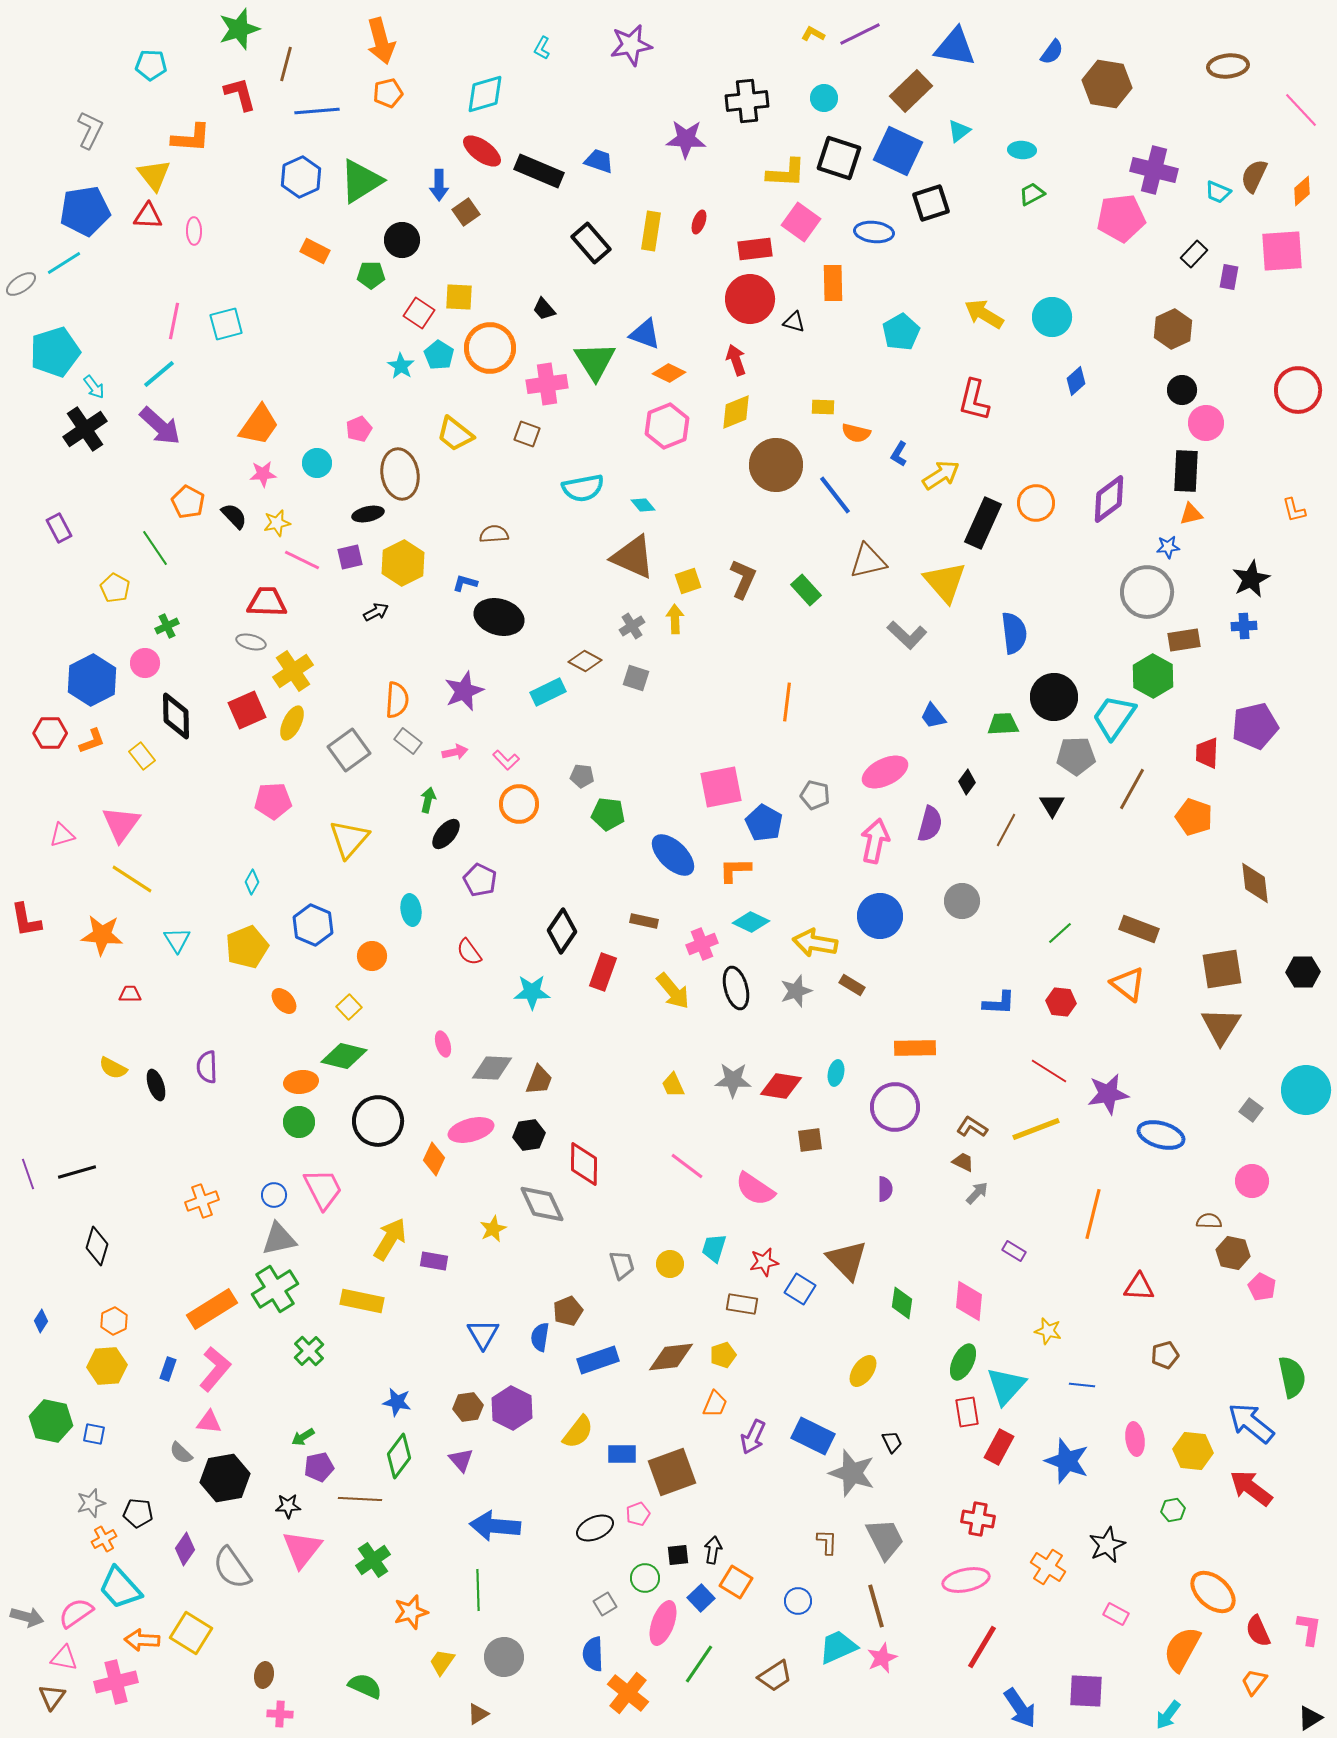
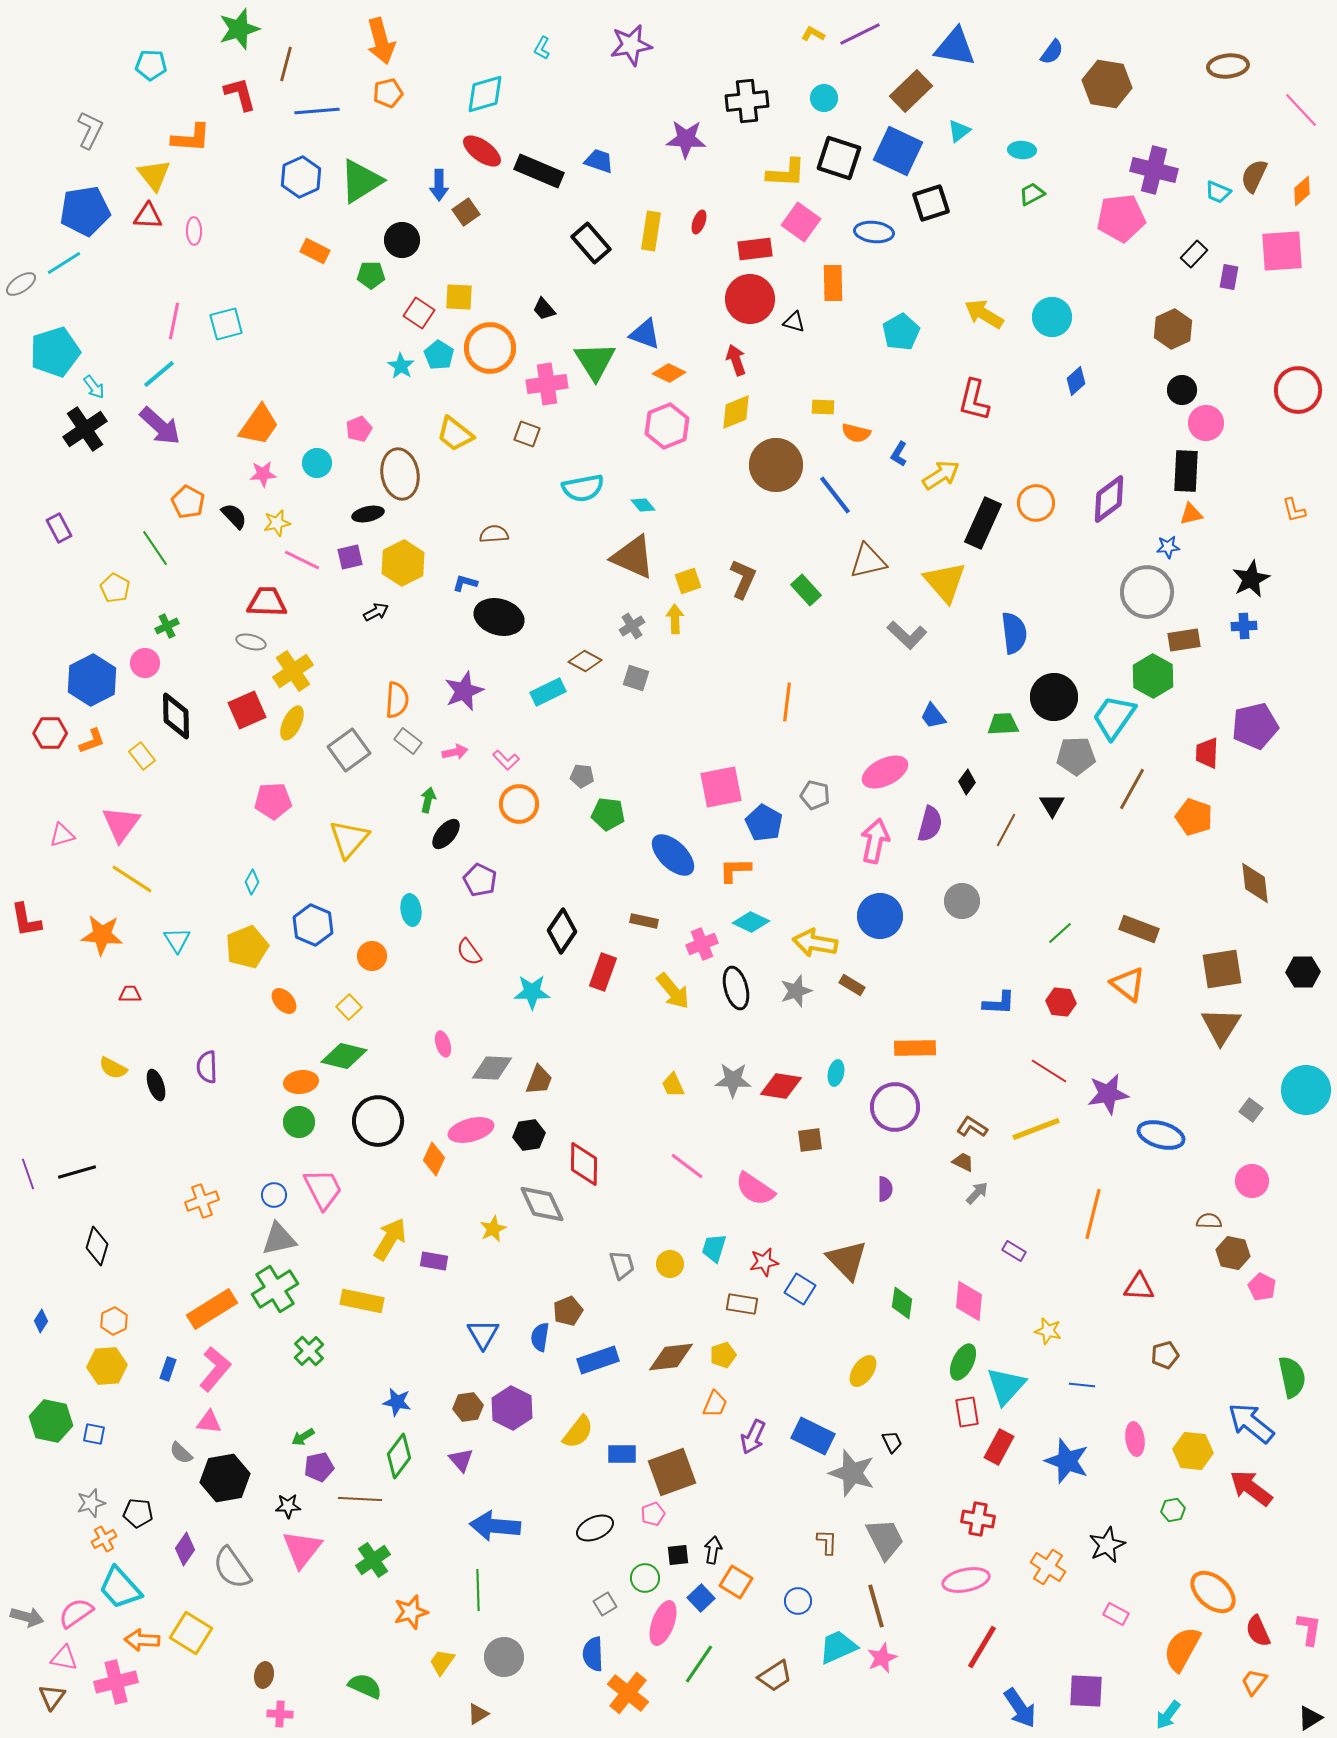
pink pentagon at (638, 1514): moved 15 px right
